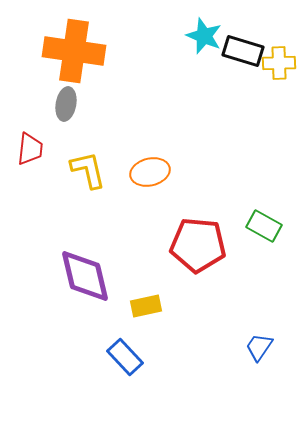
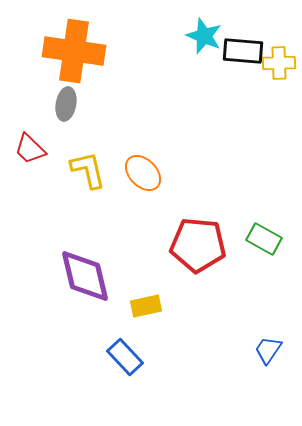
black rectangle: rotated 12 degrees counterclockwise
red trapezoid: rotated 128 degrees clockwise
orange ellipse: moved 7 px left, 1 px down; rotated 60 degrees clockwise
green rectangle: moved 13 px down
blue trapezoid: moved 9 px right, 3 px down
